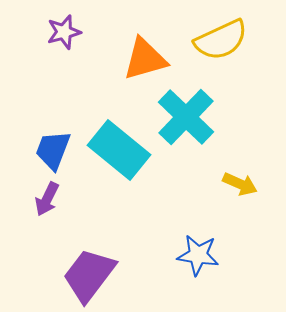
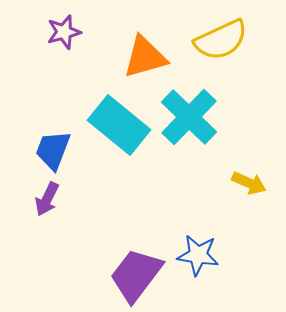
orange triangle: moved 2 px up
cyan cross: moved 3 px right
cyan rectangle: moved 25 px up
yellow arrow: moved 9 px right, 1 px up
purple trapezoid: moved 47 px right
